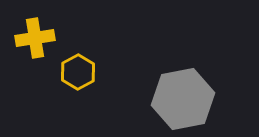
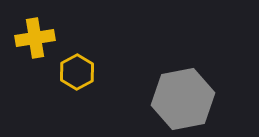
yellow hexagon: moved 1 px left
